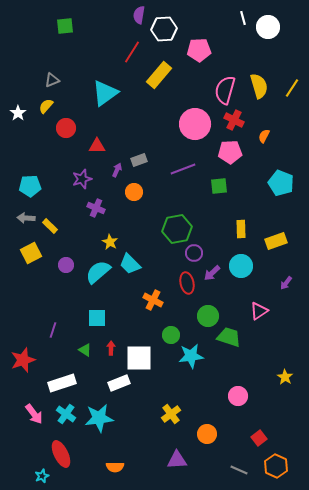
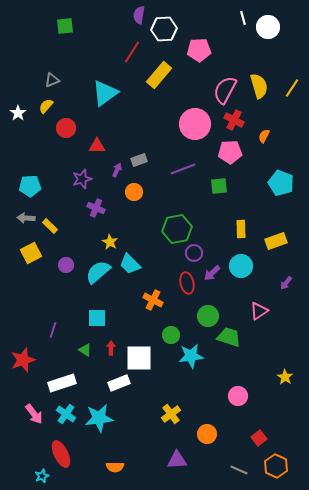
pink semicircle at (225, 90): rotated 12 degrees clockwise
